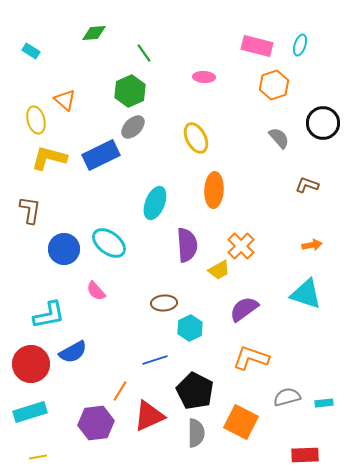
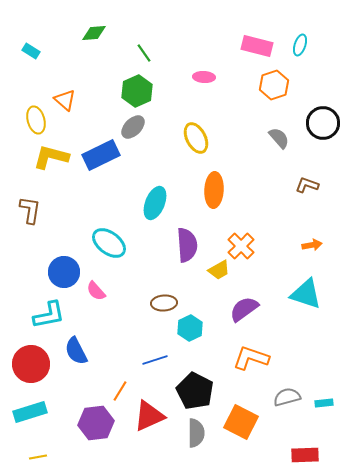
green hexagon at (130, 91): moved 7 px right
yellow L-shape at (49, 158): moved 2 px right, 1 px up
blue circle at (64, 249): moved 23 px down
blue semicircle at (73, 352): moved 3 px right, 1 px up; rotated 92 degrees clockwise
